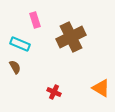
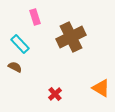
pink rectangle: moved 3 px up
cyan rectangle: rotated 24 degrees clockwise
brown semicircle: rotated 32 degrees counterclockwise
red cross: moved 1 px right, 2 px down; rotated 24 degrees clockwise
